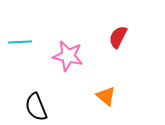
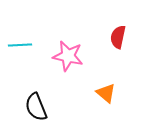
red semicircle: rotated 15 degrees counterclockwise
cyan line: moved 3 px down
orange triangle: moved 3 px up
